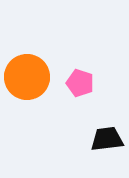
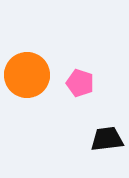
orange circle: moved 2 px up
